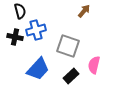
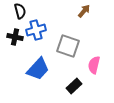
black rectangle: moved 3 px right, 10 px down
